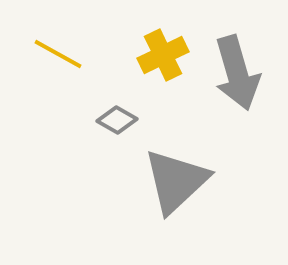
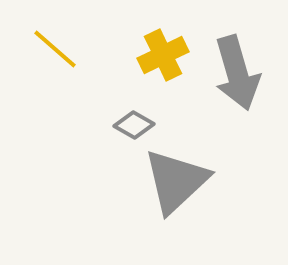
yellow line: moved 3 px left, 5 px up; rotated 12 degrees clockwise
gray diamond: moved 17 px right, 5 px down
